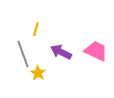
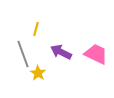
pink trapezoid: moved 3 px down
